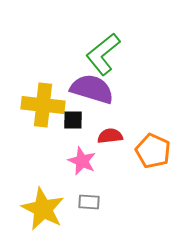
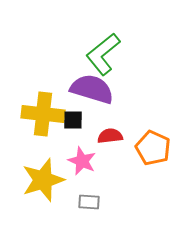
yellow cross: moved 9 px down
orange pentagon: moved 3 px up
yellow star: moved 29 px up; rotated 27 degrees clockwise
